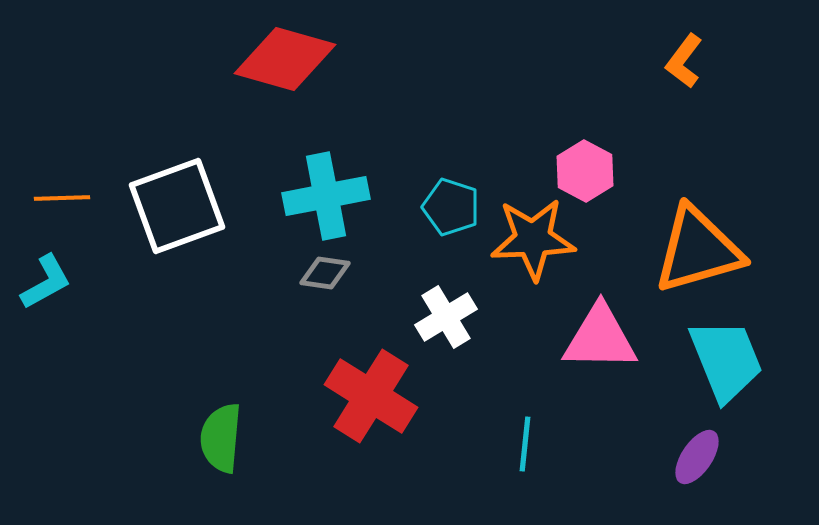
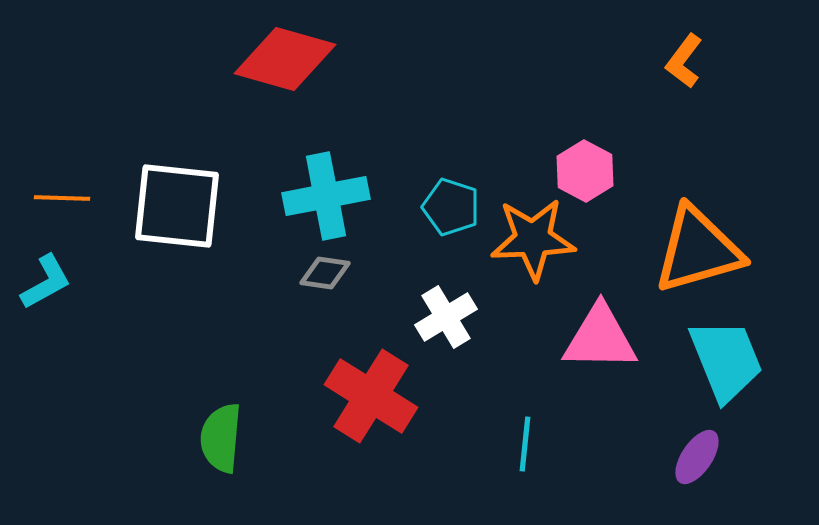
orange line: rotated 4 degrees clockwise
white square: rotated 26 degrees clockwise
